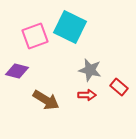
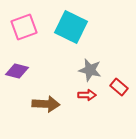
cyan square: moved 1 px right
pink square: moved 11 px left, 9 px up
brown arrow: moved 4 px down; rotated 28 degrees counterclockwise
